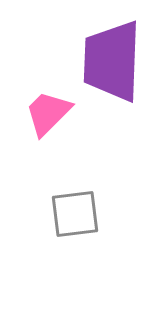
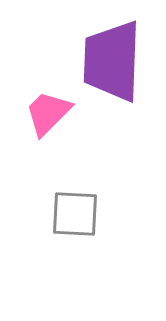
gray square: rotated 10 degrees clockwise
